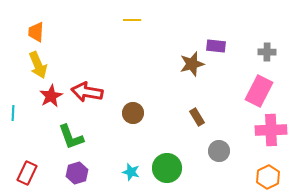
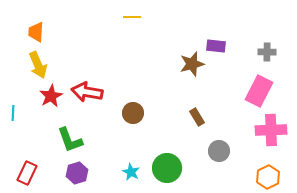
yellow line: moved 3 px up
green L-shape: moved 1 px left, 3 px down
cyan star: rotated 12 degrees clockwise
